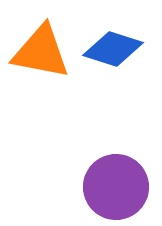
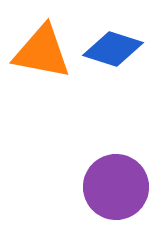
orange triangle: moved 1 px right
